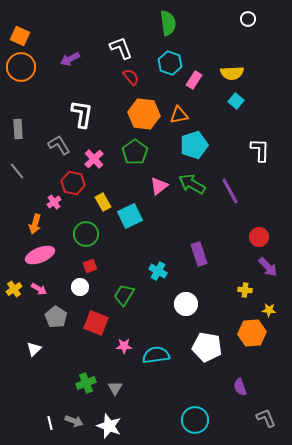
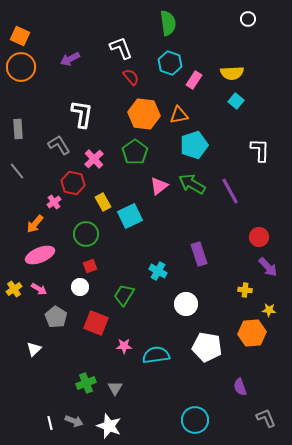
orange arrow at (35, 224): rotated 24 degrees clockwise
